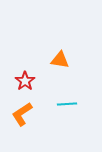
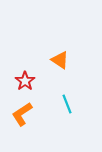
orange triangle: rotated 24 degrees clockwise
cyan line: rotated 72 degrees clockwise
